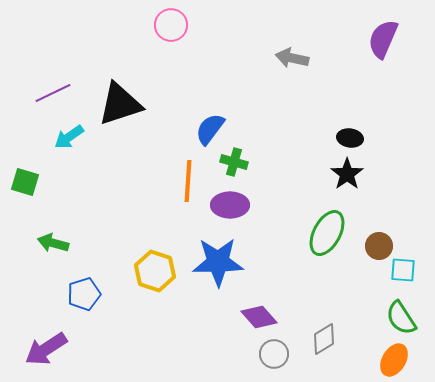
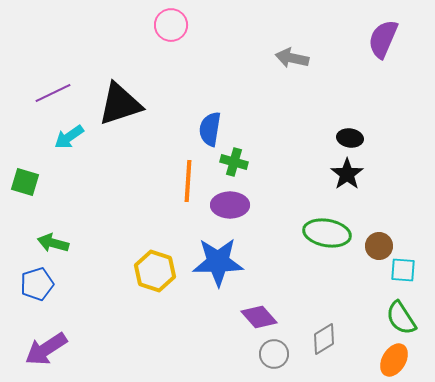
blue semicircle: rotated 28 degrees counterclockwise
green ellipse: rotated 72 degrees clockwise
blue pentagon: moved 47 px left, 10 px up
